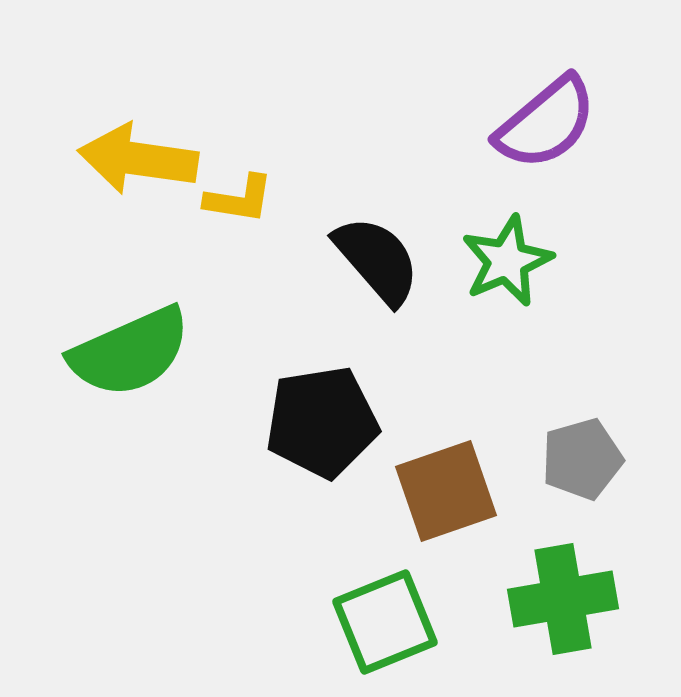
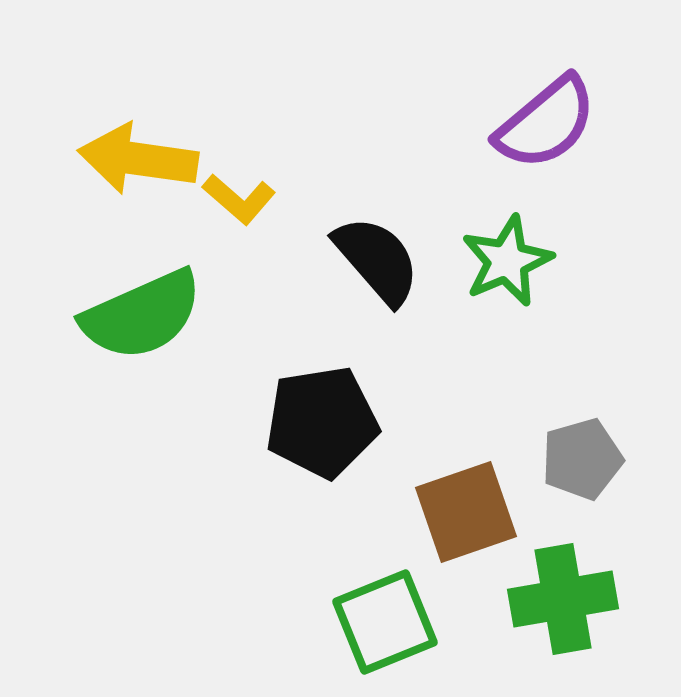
yellow L-shape: rotated 32 degrees clockwise
green semicircle: moved 12 px right, 37 px up
brown square: moved 20 px right, 21 px down
